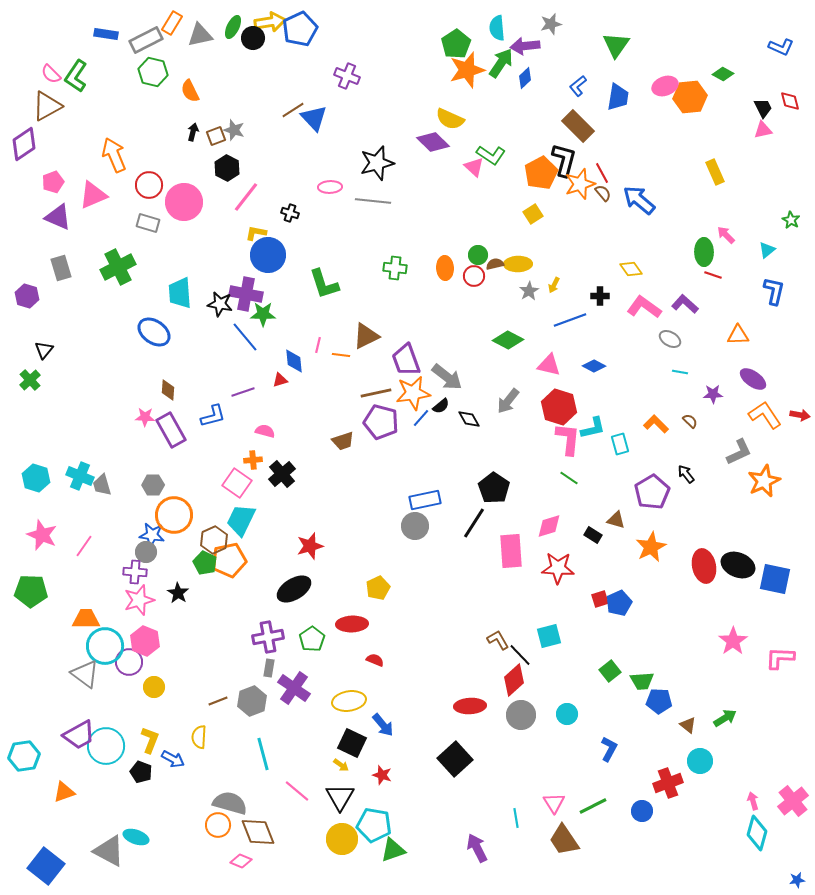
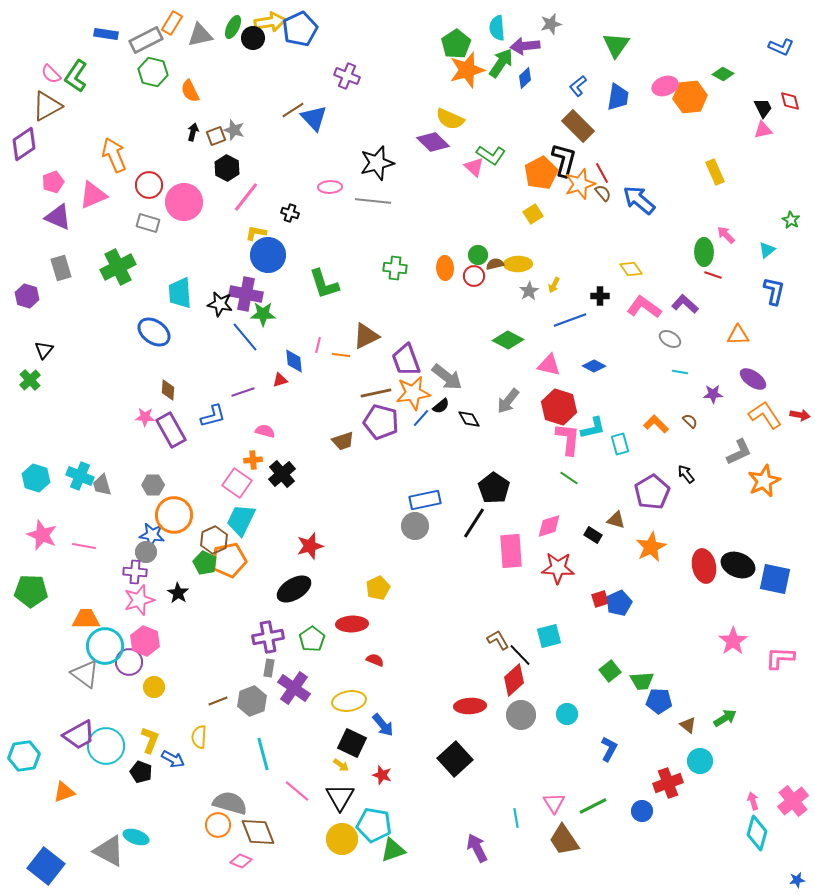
pink line at (84, 546): rotated 65 degrees clockwise
